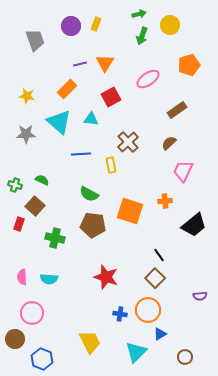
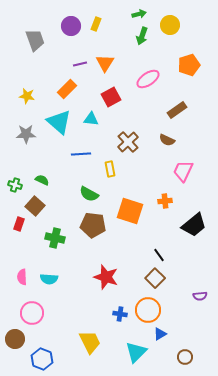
brown semicircle at (169, 143): moved 2 px left, 3 px up; rotated 112 degrees counterclockwise
yellow rectangle at (111, 165): moved 1 px left, 4 px down
